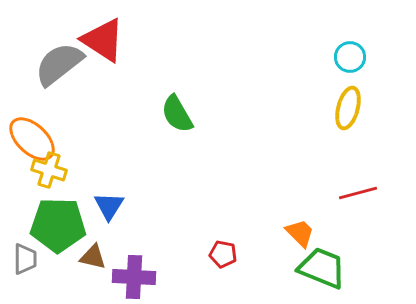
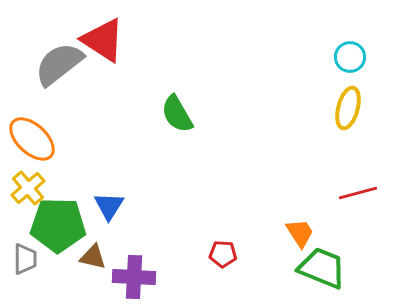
yellow cross: moved 21 px left, 18 px down; rotated 32 degrees clockwise
orange trapezoid: rotated 12 degrees clockwise
red pentagon: rotated 8 degrees counterclockwise
